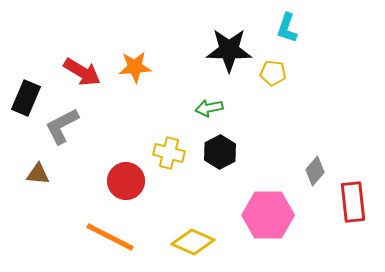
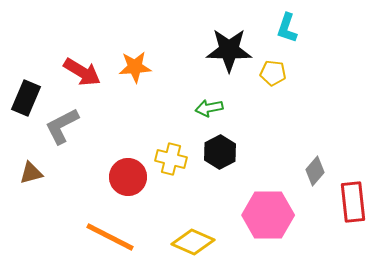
yellow cross: moved 2 px right, 6 px down
brown triangle: moved 7 px left, 1 px up; rotated 20 degrees counterclockwise
red circle: moved 2 px right, 4 px up
